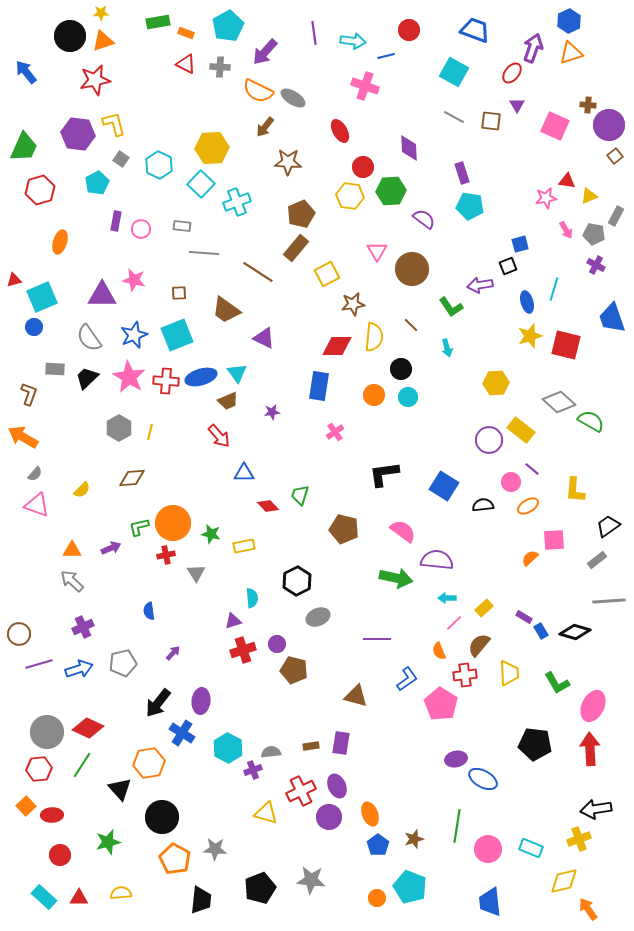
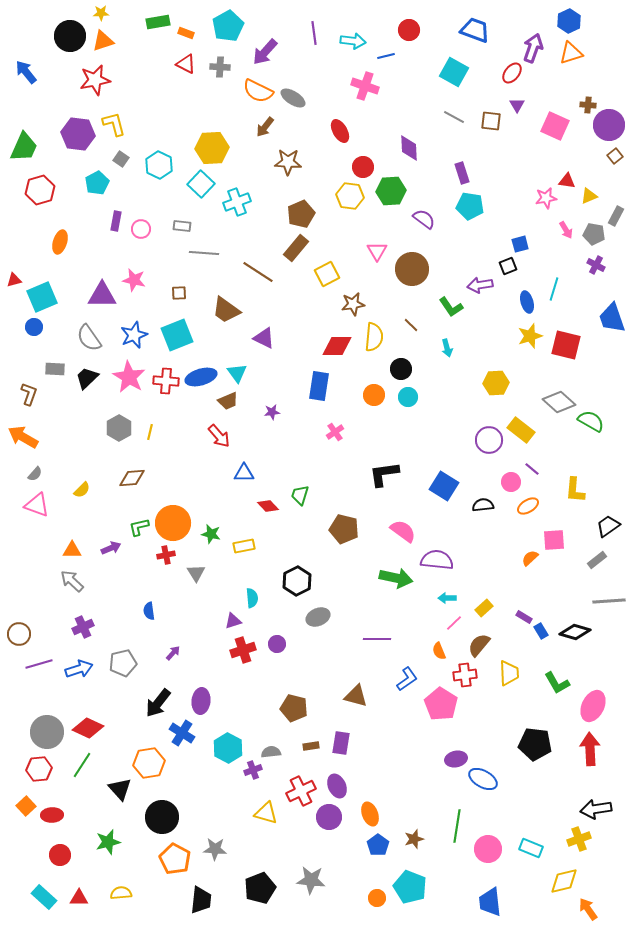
brown pentagon at (294, 670): moved 38 px down
